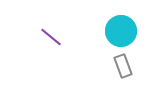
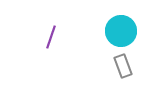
purple line: rotated 70 degrees clockwise
